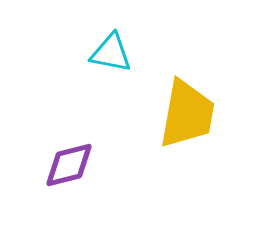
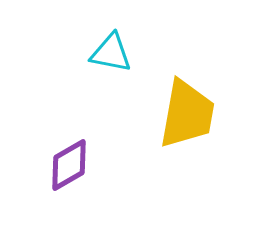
purple diamond: rotated 16 degrees counterclockwise
